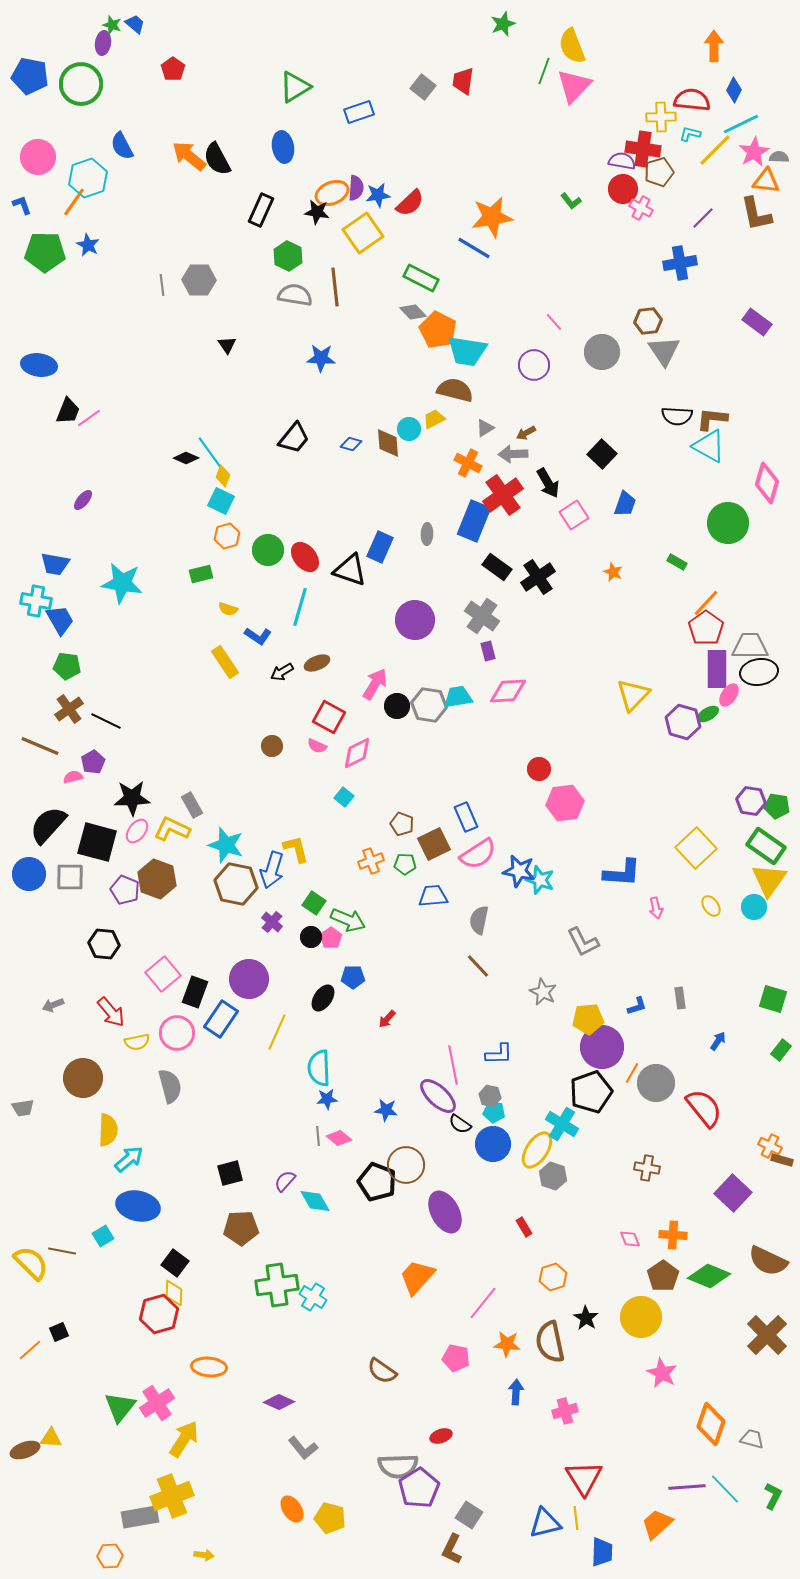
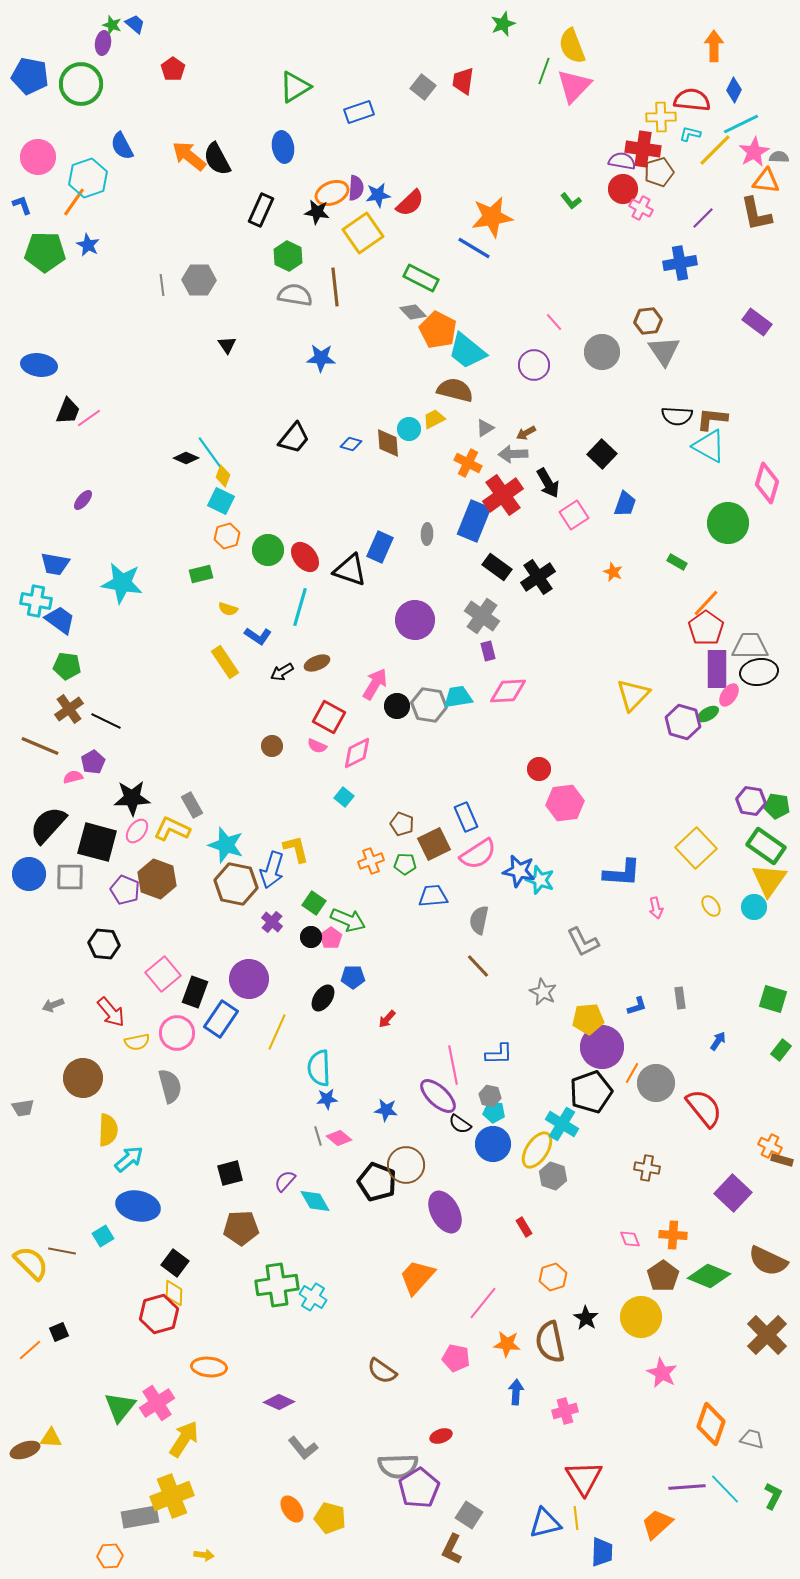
cyan trapezoid at (467, 351): rotated 30 degrees clockwise
blue trapezoid at (60, 620): rotated 24 degrees counterclockwise
gray line at (318, 1136): rotated 12 degrees counterclockwise
